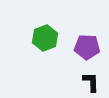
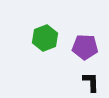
purple pentagon: moved 2 px left
